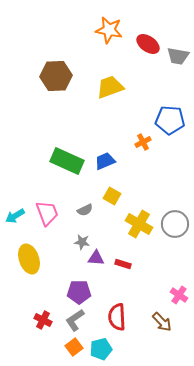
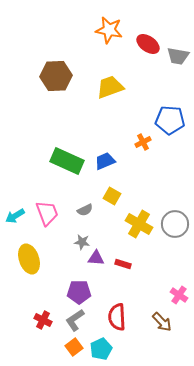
cyan pentagon: rotated 10 degrees counterclockwise
